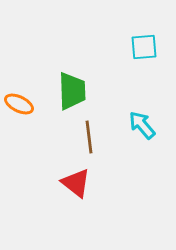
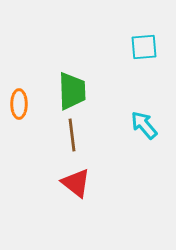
orange ellipse: rotated 64 degrees clockwise
cyan arrow: moved 2 px right
brown line: moved 17 px left, 2 px up
